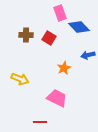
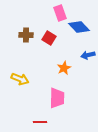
pink trapezoid: rotated 65 degrees clockwise
